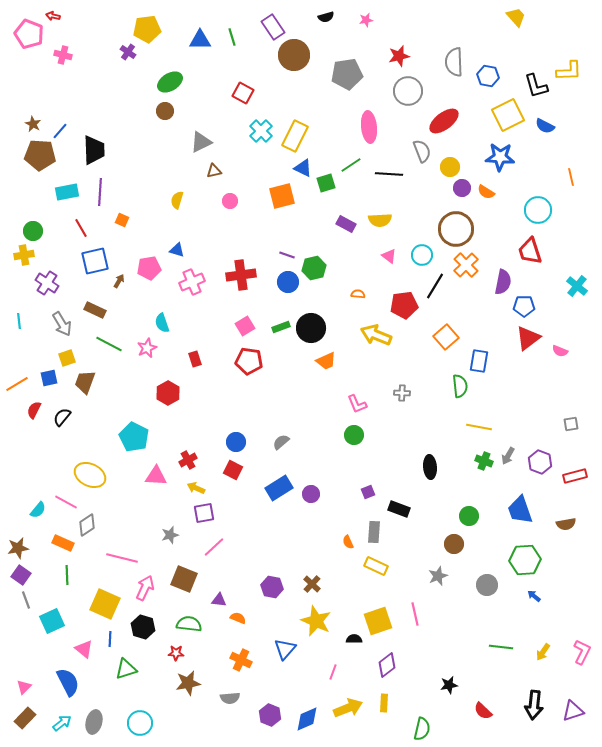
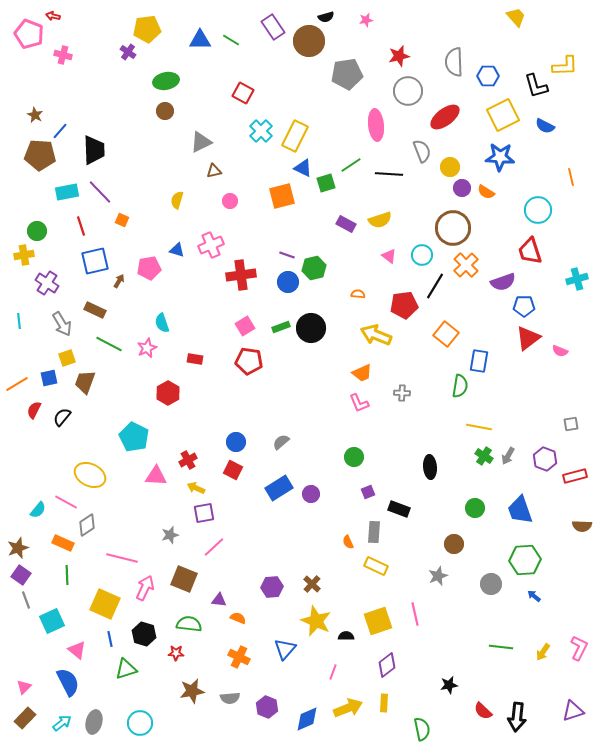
green line at (232, 37): moved 1 px left, 3 px down; rotated 42 degrees counterclockwise
brown circle at (294, 55): moved 15 px right, 14 px up
yellow L-shape at (569, 71): moved 4 px left, 5 px up
blue hexagon at (488, 76): rotated 10 degrees counterclockwise
green ellipse at (170, 82): moved 4 px left, 1 px up; rotated 20 degrees clockwise
yellow square at (508, 115): moved 5 px left
red ellipse at (444, 121): moved 1 px right, 4 px up
brown star at (33, 124): moved 2 px right, 9 px up
pink ellipse at (369, 127): moved 7 px right, 2 px up
purple line at (100, 192): rotated 48 degrees counterclockwise
yellow semicircle at (380, 220): rotated 15 degrees counterclockwise
red line at (81, 228): moved 2 px up; rotated 12 degrees clockwise
brown circle at (456, 229): moved 3 px left, 1 px up
green circle at (33, 231): moved 4 px right
pink cross at (192, 282): moved 19 px right, 37 px up
purple semicircle at (503, 282): rotated 60 degrees clockwise
cyan cross at (577, 286): moved 7 px up; rotated 35 degrees clockwise
orange square at (446, 337): moved 3 px up; rotated 10 degrees counterclockwise
red rectangle at (195, 359): rotated 63 degrees counterclockwise
orange trapezoid at (326, 361): moved 36 px right, 12 px down
green semicircle at (460, 386): rotated 15 degrees clockwise
pink L-shape at (357, 404): moved 2 px right, 1 px up
green circle at (354, 435): moved 22 px down
green cross at (484, 461): moved 5 px up; rotated 12 degrees clockwise
purple hexagon at (540, 462): moved 5 px right, 3 px up
green circle at (469, 516): moved 6 px right, 8 px up
brown semicircle at (566, 524): moved 16 px right, 2 px down; rotated 12 degrees clockwise
brown star at (18, 548): rotated 10 degrees counterclockwise
gray circle at (487, 585): moved 4 px right, 1 px up
purple hexagon at (272, 587): rotated 15 degrees counterclockwise
black hexagon at (143, 627): moved 1 px right, 7 px down
blue line at (110, 639): rotated 14 degrees counterclockwise
black semicircle at (354, 639): moved 8 px left, 3 px up
pink triangle at (84, 649): moved 7 px left, 1 px down
pink L-shape at (582, 652): moved 3 px left, 4 px up
orange cross at (241, 660): moved 2 px left, 3 px up
brown star at (188, 683): moved 4 px right, 8 px down
black arrow at (534, 705): moved 17 px left, 12 px down
purple hexagon at (270, 715): moved 3 px left, 8 px up
green semicircle at (422, 729): rotated 25 degrees counterclockwise
